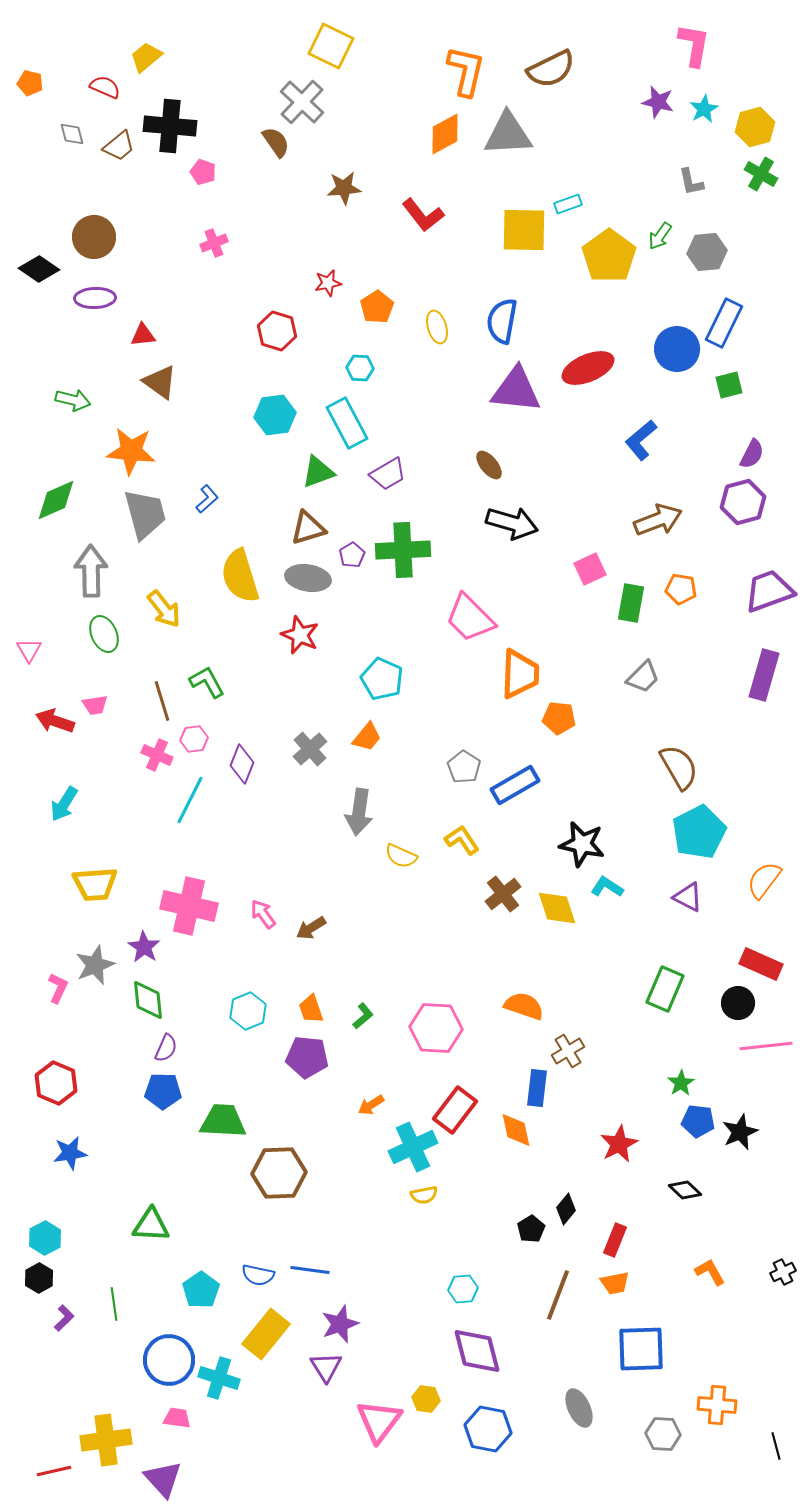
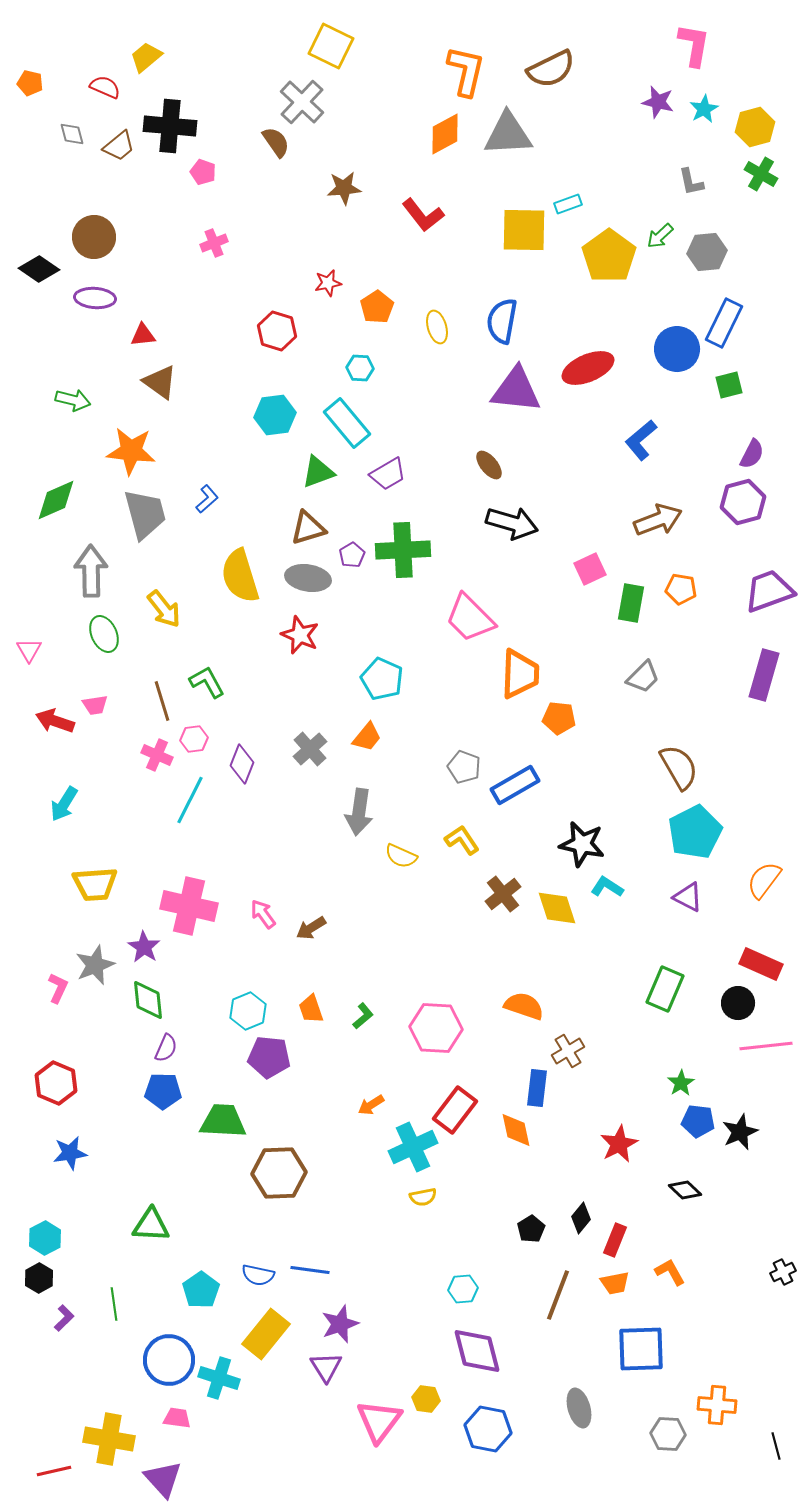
green arrow at (660, 236): rotated 12 degrees clockwise
purple ellipse at (95, 298): rotated 6 degrees clockwise
cyan rectangle at (347, 423): rotated 12 degrees counterclockwise
gray pentagon at (464, 767): rotated 12 degrees counterclockwise
cyan pentagon at (699, 832): moved 4 px left
purple pentagon at (307, 1057): moved 38 px left
yellow semicircle at (424, 1195): moved 1 px left, 2 px down
black diamond at (566, 1209): moved 15 px right, 9 px down
orange L-shape at (710, 1272): moved 40 px left
gray ellipse at (579, 1408): rotated 9 degrees clockwise
gray hexagon at (663, 1434): moved 5 px right
yellow cross at (106, 1440): moved 3 px right, 1 px up; rotated 18 degrees clockwise
